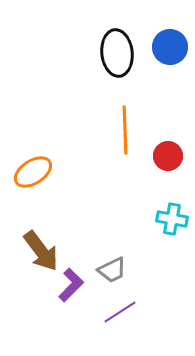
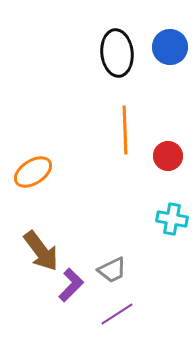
purple line: moved 3 px left, 2 px down
